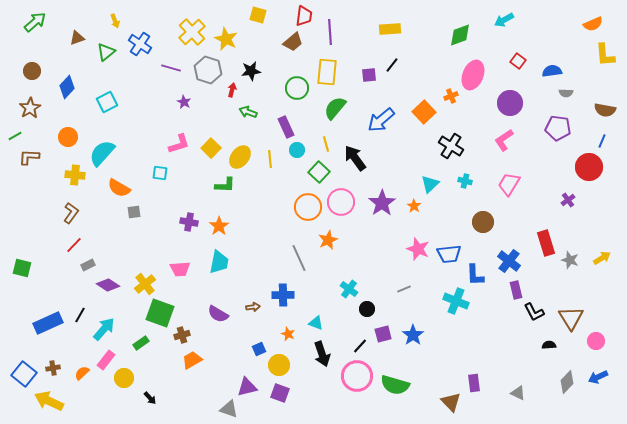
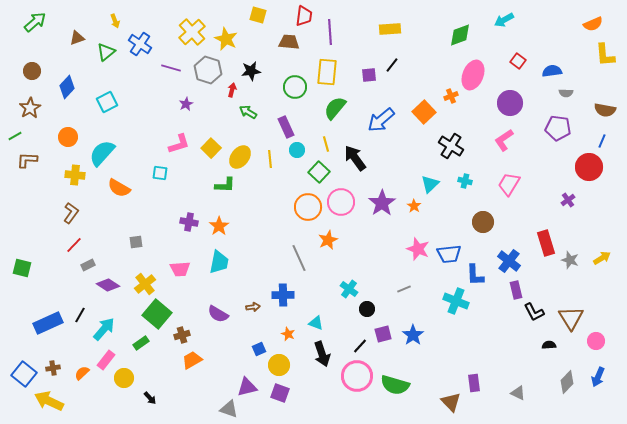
brown trapezoid at (293, 42): moved 4 px left; rotated 135 degrees counterclockwise
green circle at (297, 88): moved 2 px left, 1 px up
purple star at (184, 102): moved 2 px right, 2 px down; rotated 16 degrees clockwise
green arrow at (248, 112): rotated 12 degrees clockwise
brown L-shape at (29, 157): moved 2 px left, 3 px down
gray square at (134, 212): moved 2 px right, 30 px down
green square at (160, 313): moved 3 px left, 1 px down; rotated 20 degrees clockwise
blue arrow at (598, 377): rotated 42 degrees counterclockwise
